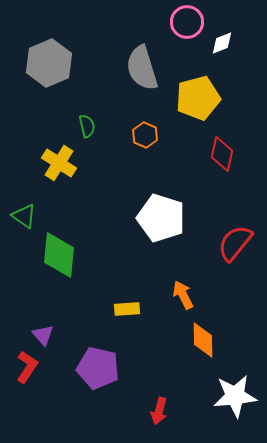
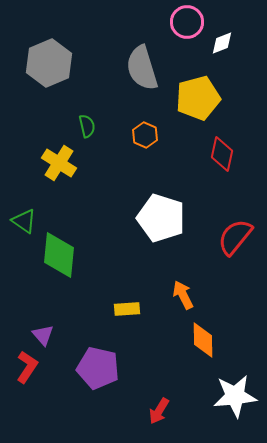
green triangle: moved 5 px down
red semicircle: moved 6 px up
red arrow: rotated 16 degrees clockwise
